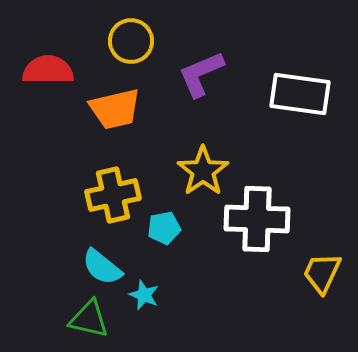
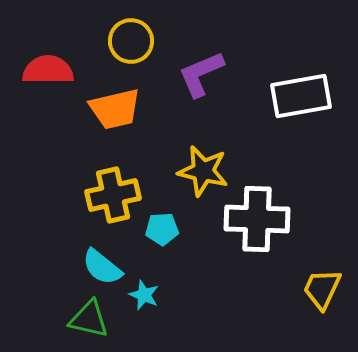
white rectangle: moved 1 px right, 2 px down; rotated 18 degrees counterclockwise
yellow star: rotated 24 degrees counterclockwise
cyan pentagon: moved 2 px left, 1 px down; rotated 8 degrees clockwise
yellow trapezoid: moved 16 px down
